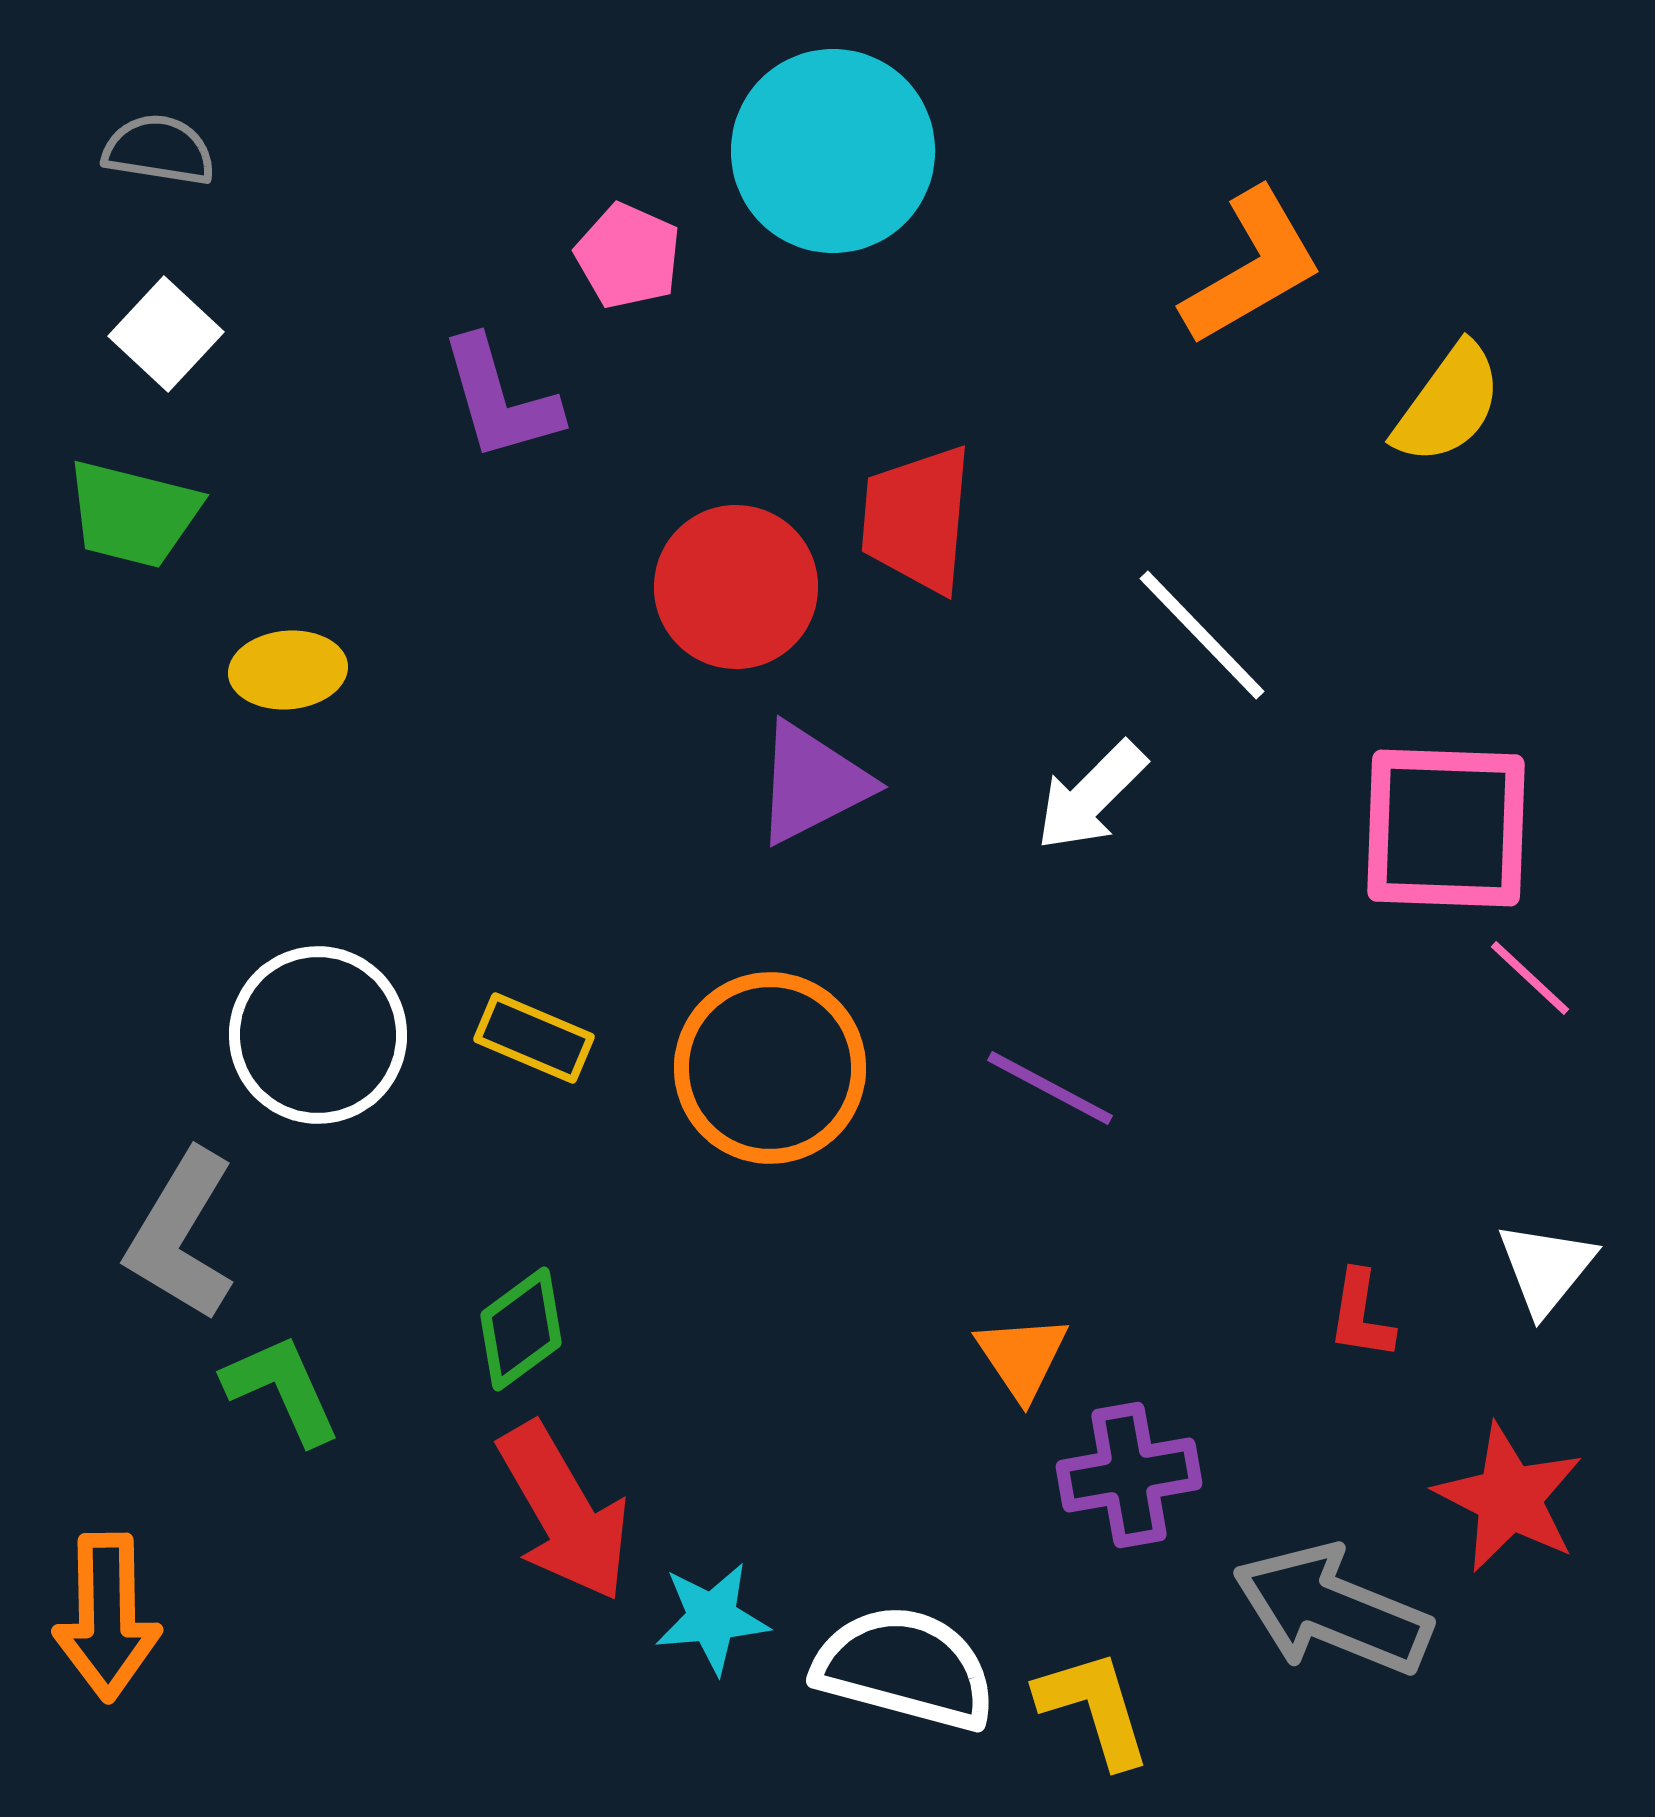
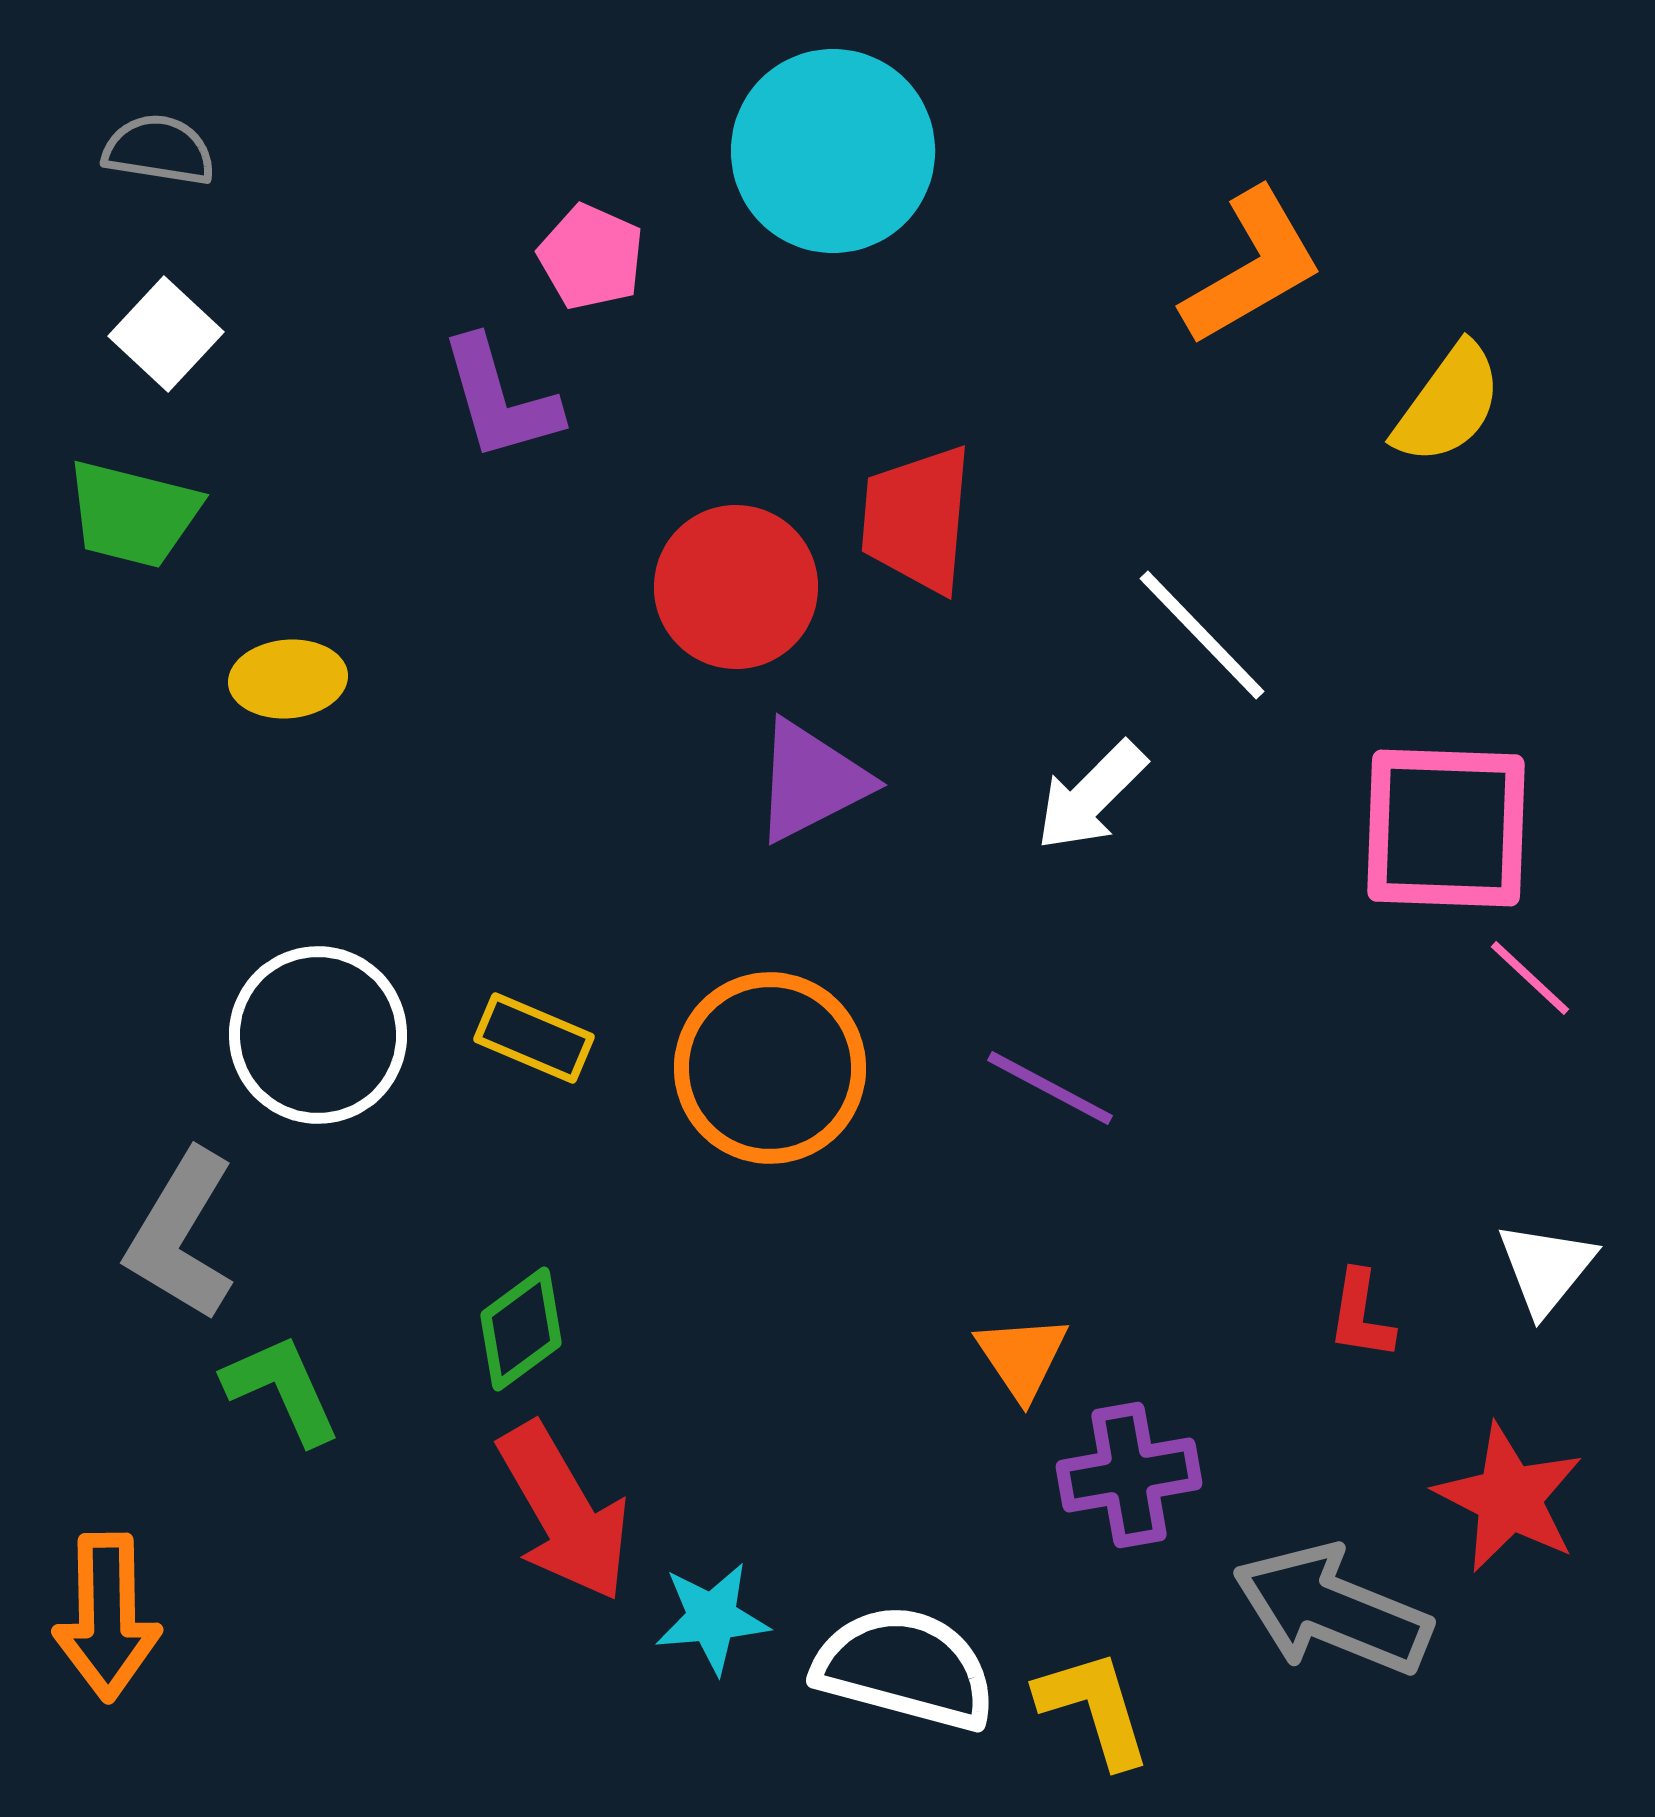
pink pentagon: moved 37 px left, 1 px down
yellow ellipse: moved 9 px down
purple triangle: moved 1 px left, 2 px up
